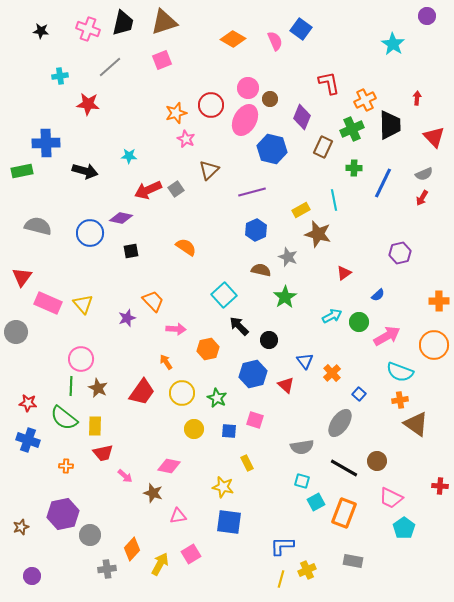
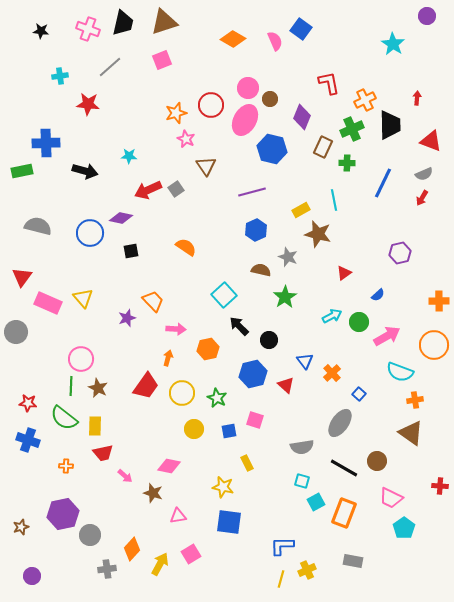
red triangle at (434, 137): moved 3 px left, 4 px down; rotated 25 degrees counterclockwise
green cross at (354, 168): moved 7 px left, 5 px up
brown triangle at (209, 170): moved 3 px left, 4 px up; rotated 20 degrees counterclockwise
yellow triangle at (83, 304): moved 6 px up
orange arrow at (166, 362): moved 2 px right, 4 px up; rotated 49 degrees clockwise
red trapezoid at (142, 392): moved 4 px right, 6 px up
orange cross at (400, 400): moved 15 px right
brown triangle at (416, 424): moved 5 px left, 9 px down
blue square at (229, 431): rotated 14 degrees counterclockwise
